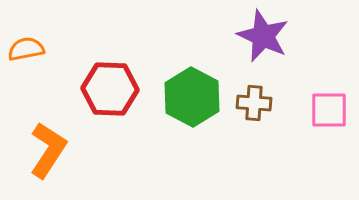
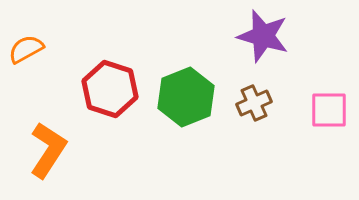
purple star: rotated 8 degrees counterclockwise
orange semicircle: rotated 18 degrees counterclockwise
red hexagon: rotated 16 degrees clockwise
green hexagon: moved 6 px left; rotated 10 degrees clockwise
brown cross: rotated 28 degrees counterclockwise
